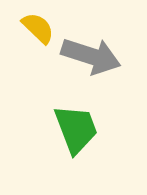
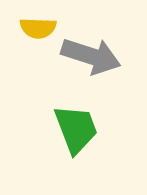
yellow semicircle: rotated 138 degrees clockwise
